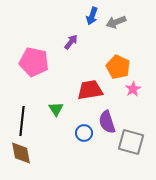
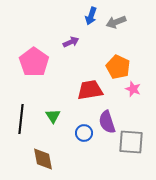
blue arrow: moved 1 px left
purple arrow: rotated 28 degrees clockwise
pink pentagon: rotated 24 degrees clockwise
pink star: rotated 21 degrees counterclockwise
green triangle: moved 3 px left, 7 px down
black line: moved 1 px left, 2 px up
gray square: rotated 12 degrees counterclockwise
brown diamond: moved 22 px right, 6 px down
